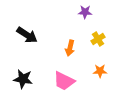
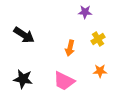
black arrow: moved 3 px left
